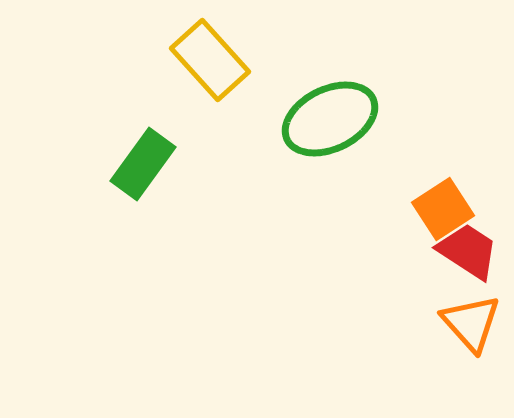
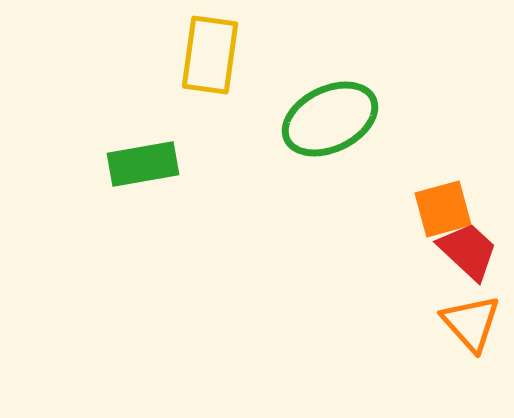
yellow rectangle: moved 5 px up; rotated 50 degrees clockwise
green rectangle: rotated 44 degrees clockwise
orange square: rotated 18 degrees clockwise
red trapezoid: rotated 10 degrees clockwise
